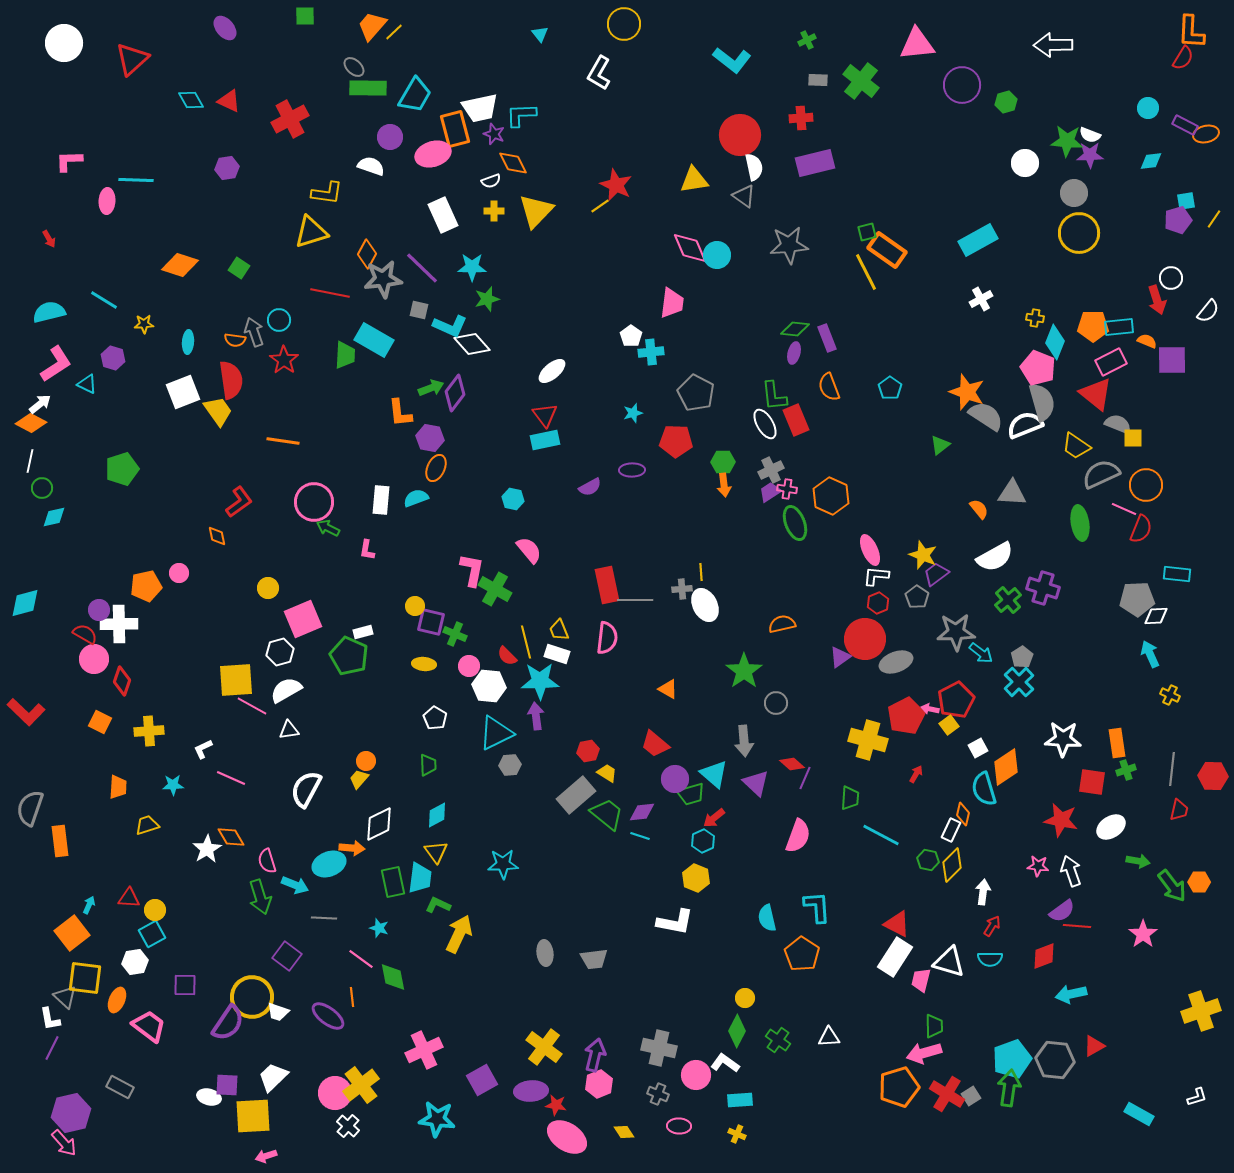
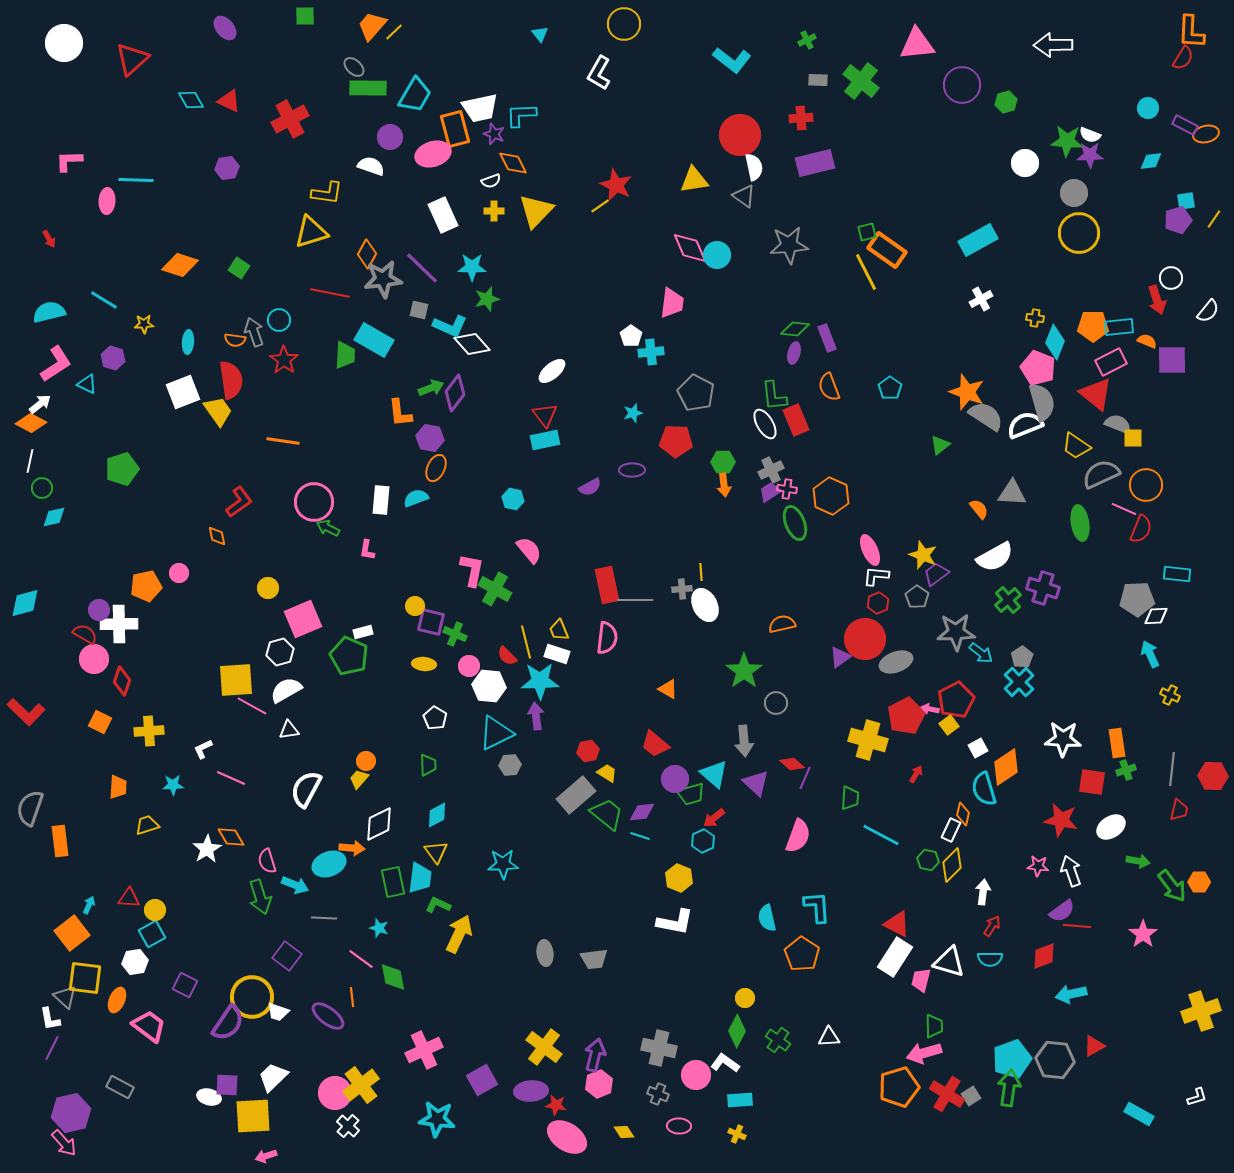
yellow hexagon at (696, 878): moved 17 px left
purple square at (185, 985): rotated 25 degrees clockwise
